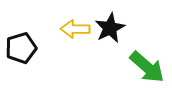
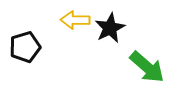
yellow arrow: moved 9 px up
black pentagon: moved 4 px right, 1 px up
